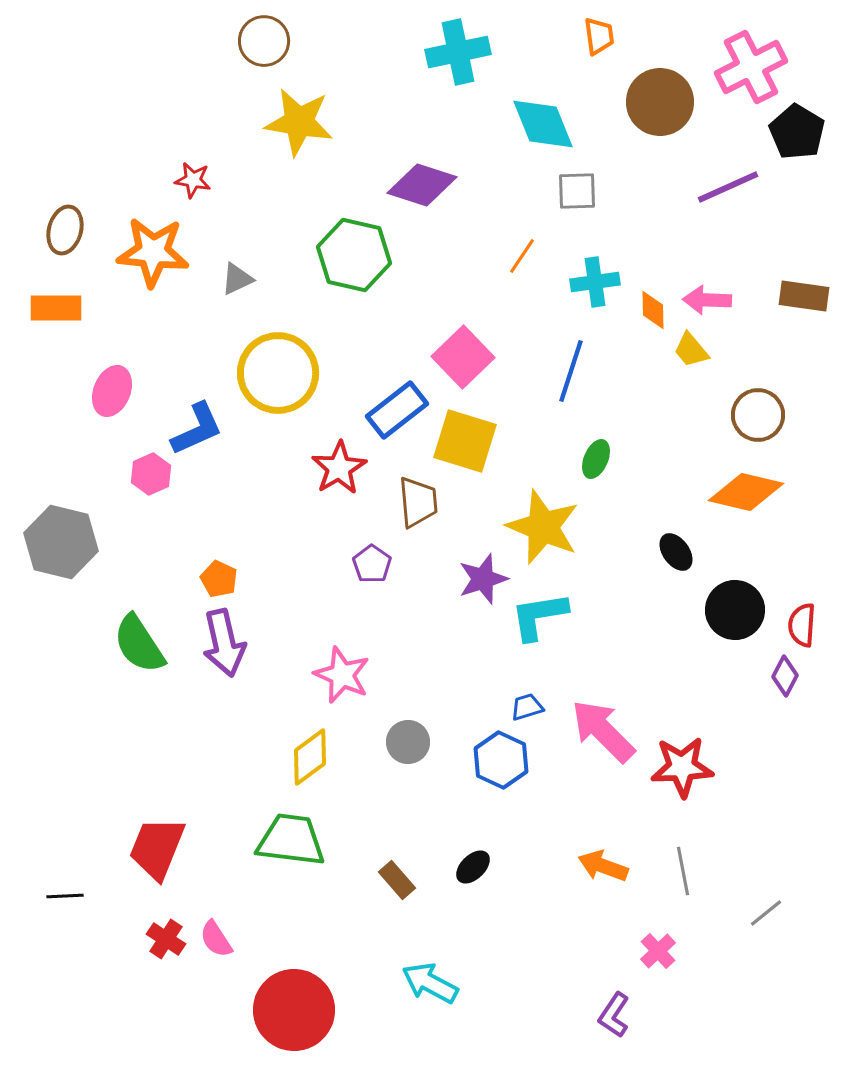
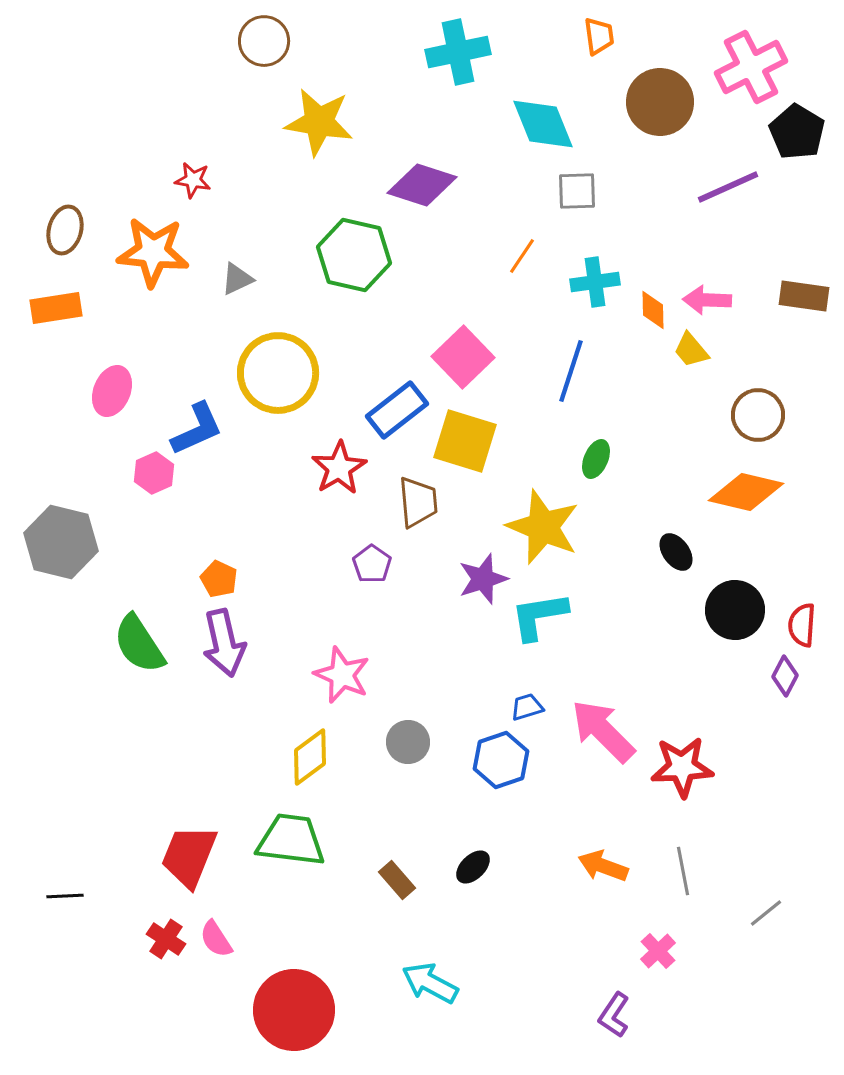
yellow star at (299, 122): moved 20 px right
orange rectangle at (56, 308): rotated 9 degrees counterclockwise
pink hexagon at (151, 474): moved 3 px right, 1 px up
blue hexagon at (501, 760): rotated 16 degrees clockwise
red trapezoid at (157, 848): moved 32 px right, 8 px down
